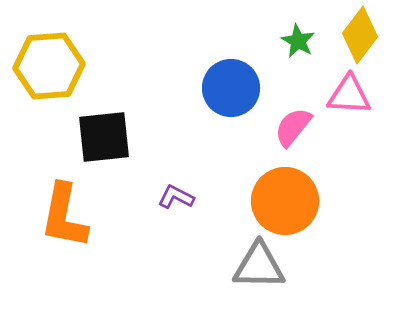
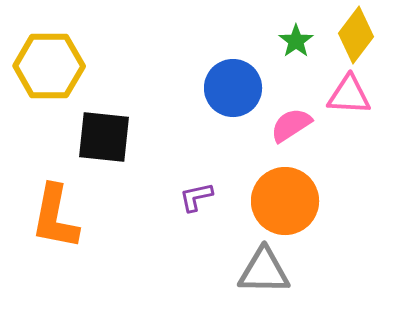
yellow diamond: moved 4 px left
green star: moved 2 px left; rotated 8 degrees clockwise
yellow hexagon: rotated 4 degrees clockwise
blue circle: moved 2 px right
pink semicircle: moved 2 px left, 2 px up; rotated 18 degrees clockwise
black square: rotated 12 degrees clockwise
purple L-shape: moved 20 px right; rotated 39 degrees counterclockwise
orange L-shape: moved 9 px left, 1 px down
gray triangle: moved 5 px right, 5 px down
